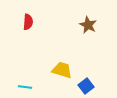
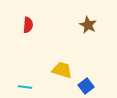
red semicircle: moved 3 px down
